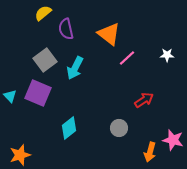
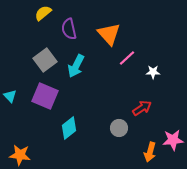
purple semicircle: moved 3 px right
orange triangle: rotated 10 degrees clockwise
white star: moved 14 px left, 17 px down
cyan arrow: moved 1 px right, 2 px up
purple square: moved 7 px right, 3 px down
red arrow: moved 2 px left, 8 px down
pink star: rotated 20 degrees counterclockwise
orange star: rotated 25 degrees clockwise
